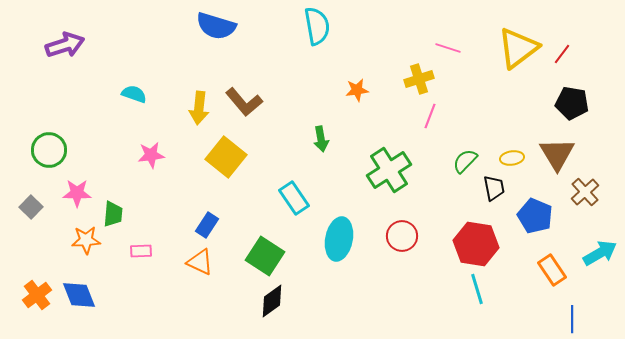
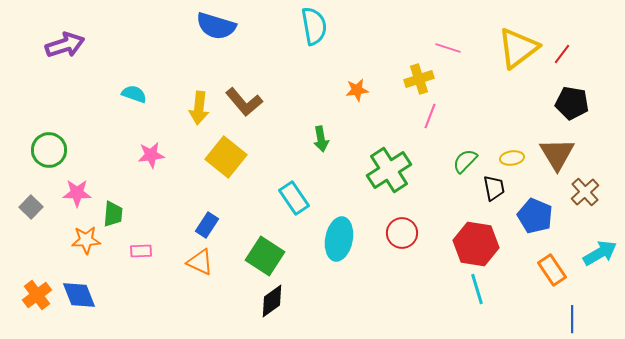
cyan semicircle at (317, 26): moved 3 px left
red circle at (402, 236): moved 3 px up
